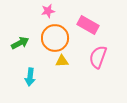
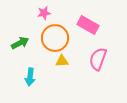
pink star: moved 4 px left, 2 px down
pink semicircle: moved 2 px down
